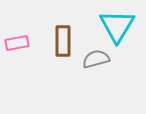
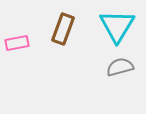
brown rectangle: moved 12 px up; rotated 20 degrees clockwise
gray semicircle: moved 24 px right, 8 px down
